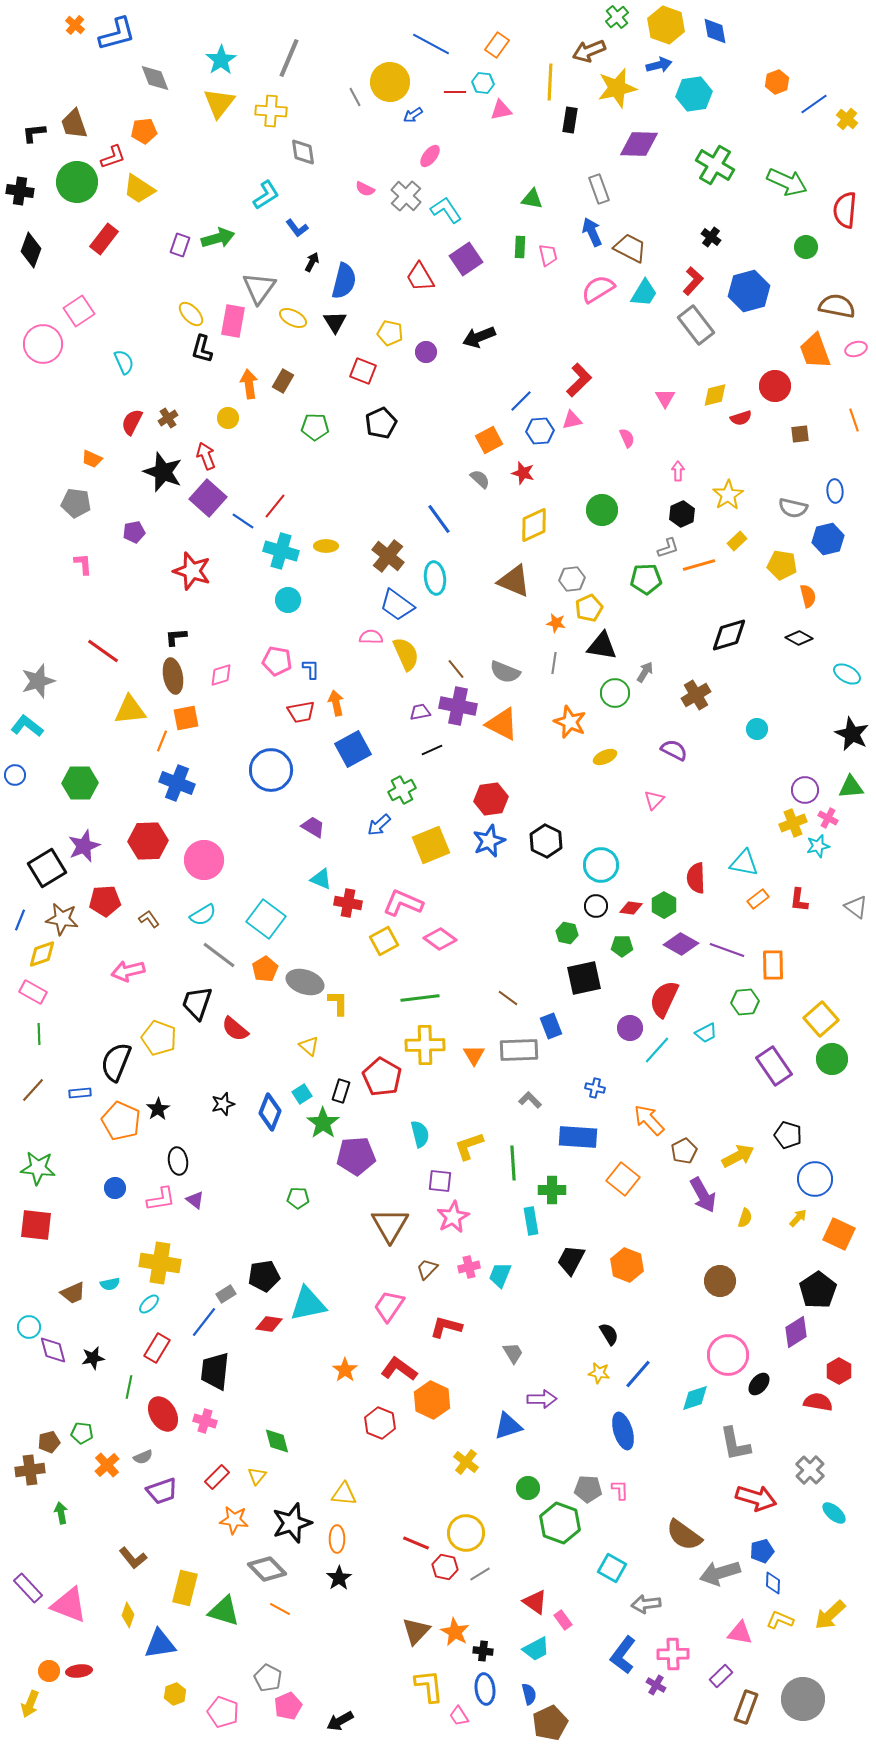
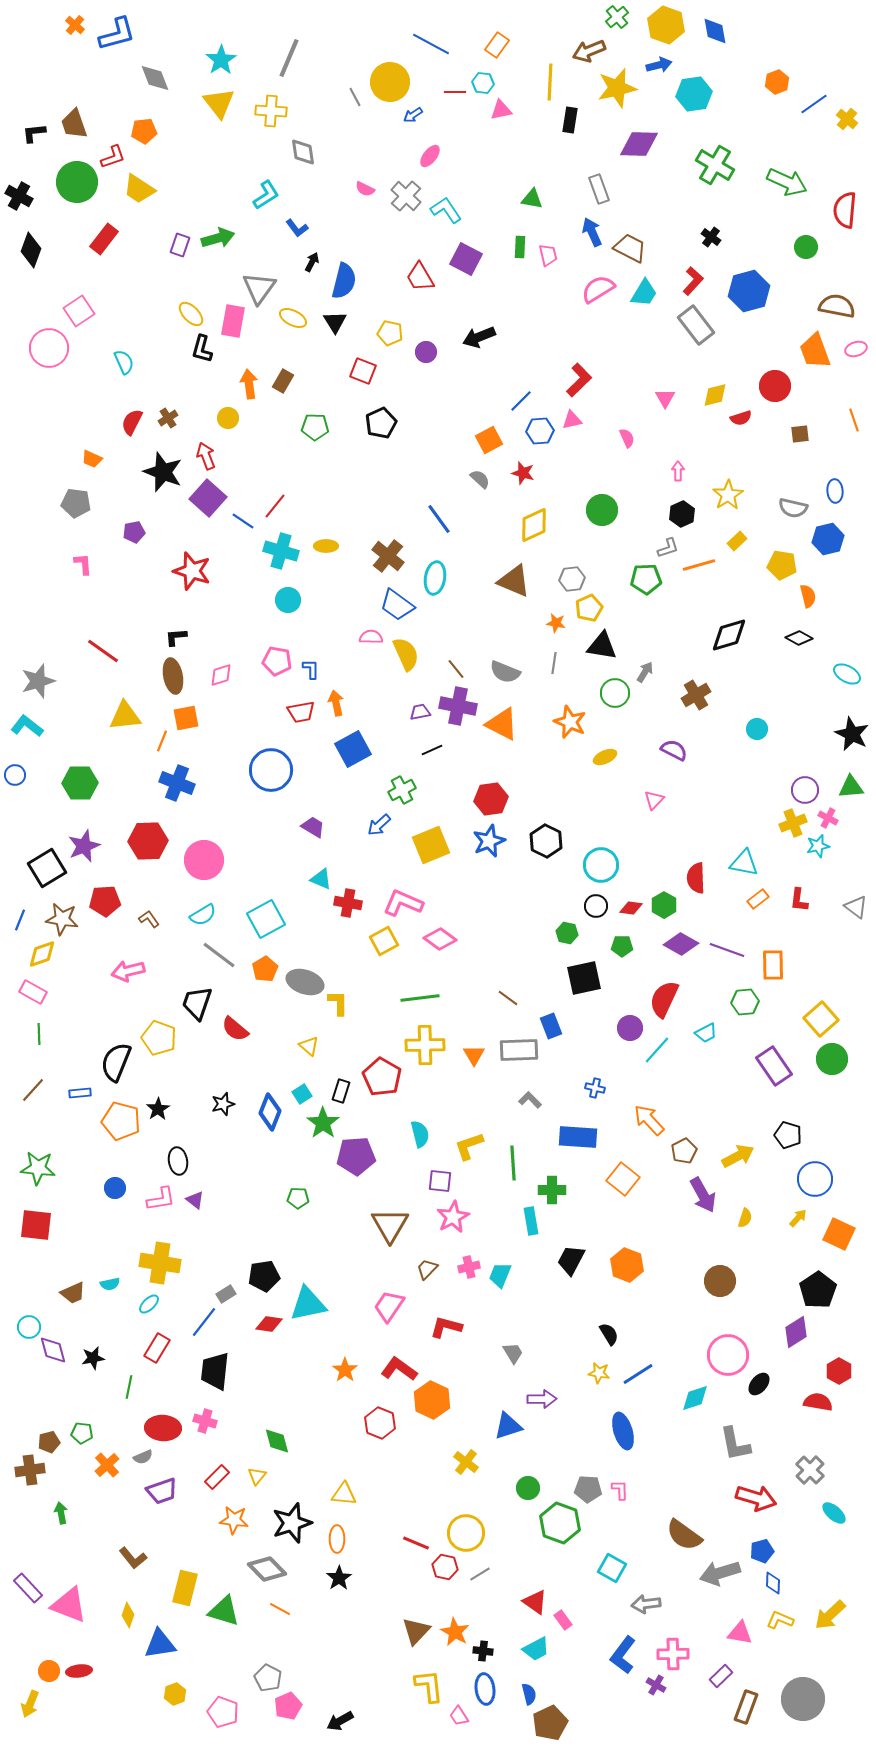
yellow triangle at (219, 103): rotated 16 degrees counterclockwise
black cross at (20, 191): moved 1 px left, 5 px down; rotated 20 degrees clockwise
purple square at (466, 259): rotated 28 degrees counterclockwise
pink circle at (43, 344): moved 6 px right, 4 px down
cyan ellipse at (435, 578): rotated 16 degrees clockwise
yellow triangle at (130, 710): moved 5 px left, 6 px down
cyan square at (266, 919): rotated 24 degrees clockwise
orange pentagon at (121, 1121): rotated 9 degrees counterclockwise
blue line at (638, 1374): rotated 16 degrees clockwise
red ellipse at (163, 1414): moved 14 px down; rotated 56 degrees counterclockwise
